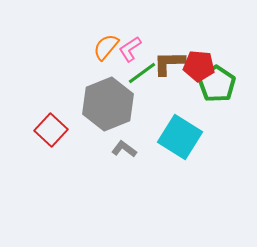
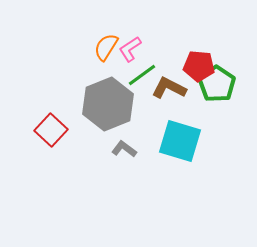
orange semicircle: rotated 8 degrees counterclockwise
brown L-shape: moved 25 px down; rotated 28 degrees clockwise
green line: moved 2 px down
cyan square: moved 4 px down; rotated 15 degrees counterclockwise
